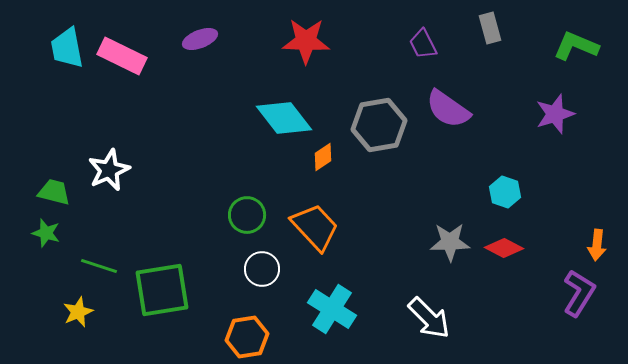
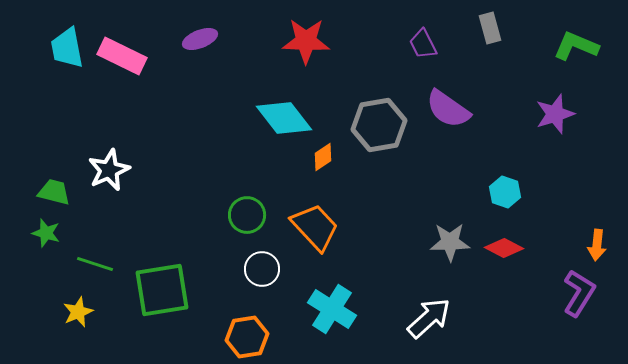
green line: moved 4 px left, 2 px up
white arrow: rotated 87 degrees counterclockwise
